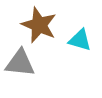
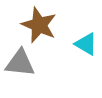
cyan triangle: moved 6 px right, 4 px down; rotated 15 degrees clockwise
